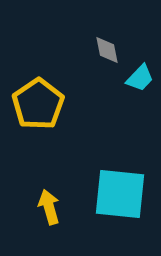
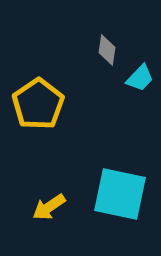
gray diamond: rotated 20 degrees clockwise
cyan square: rotated 6 degrees clockwise
yellow arrow: rotated 108 degrees counterclockwise
